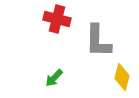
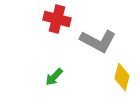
gray L-shape: rotated 63 degrees counterclockwise
green arrow: moved 1 px up
